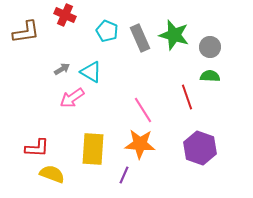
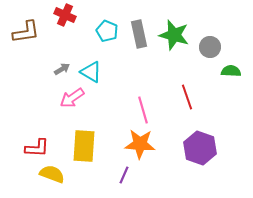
gray rectangle: moved 1 px left, 4 px up; rotated 12 degrees clockwise
green semicircle: moved 21 px right, 5 px up
pink line: rotated 16 degrees clockwise
yellow rectangle: moved 9 px left, 3 px up
